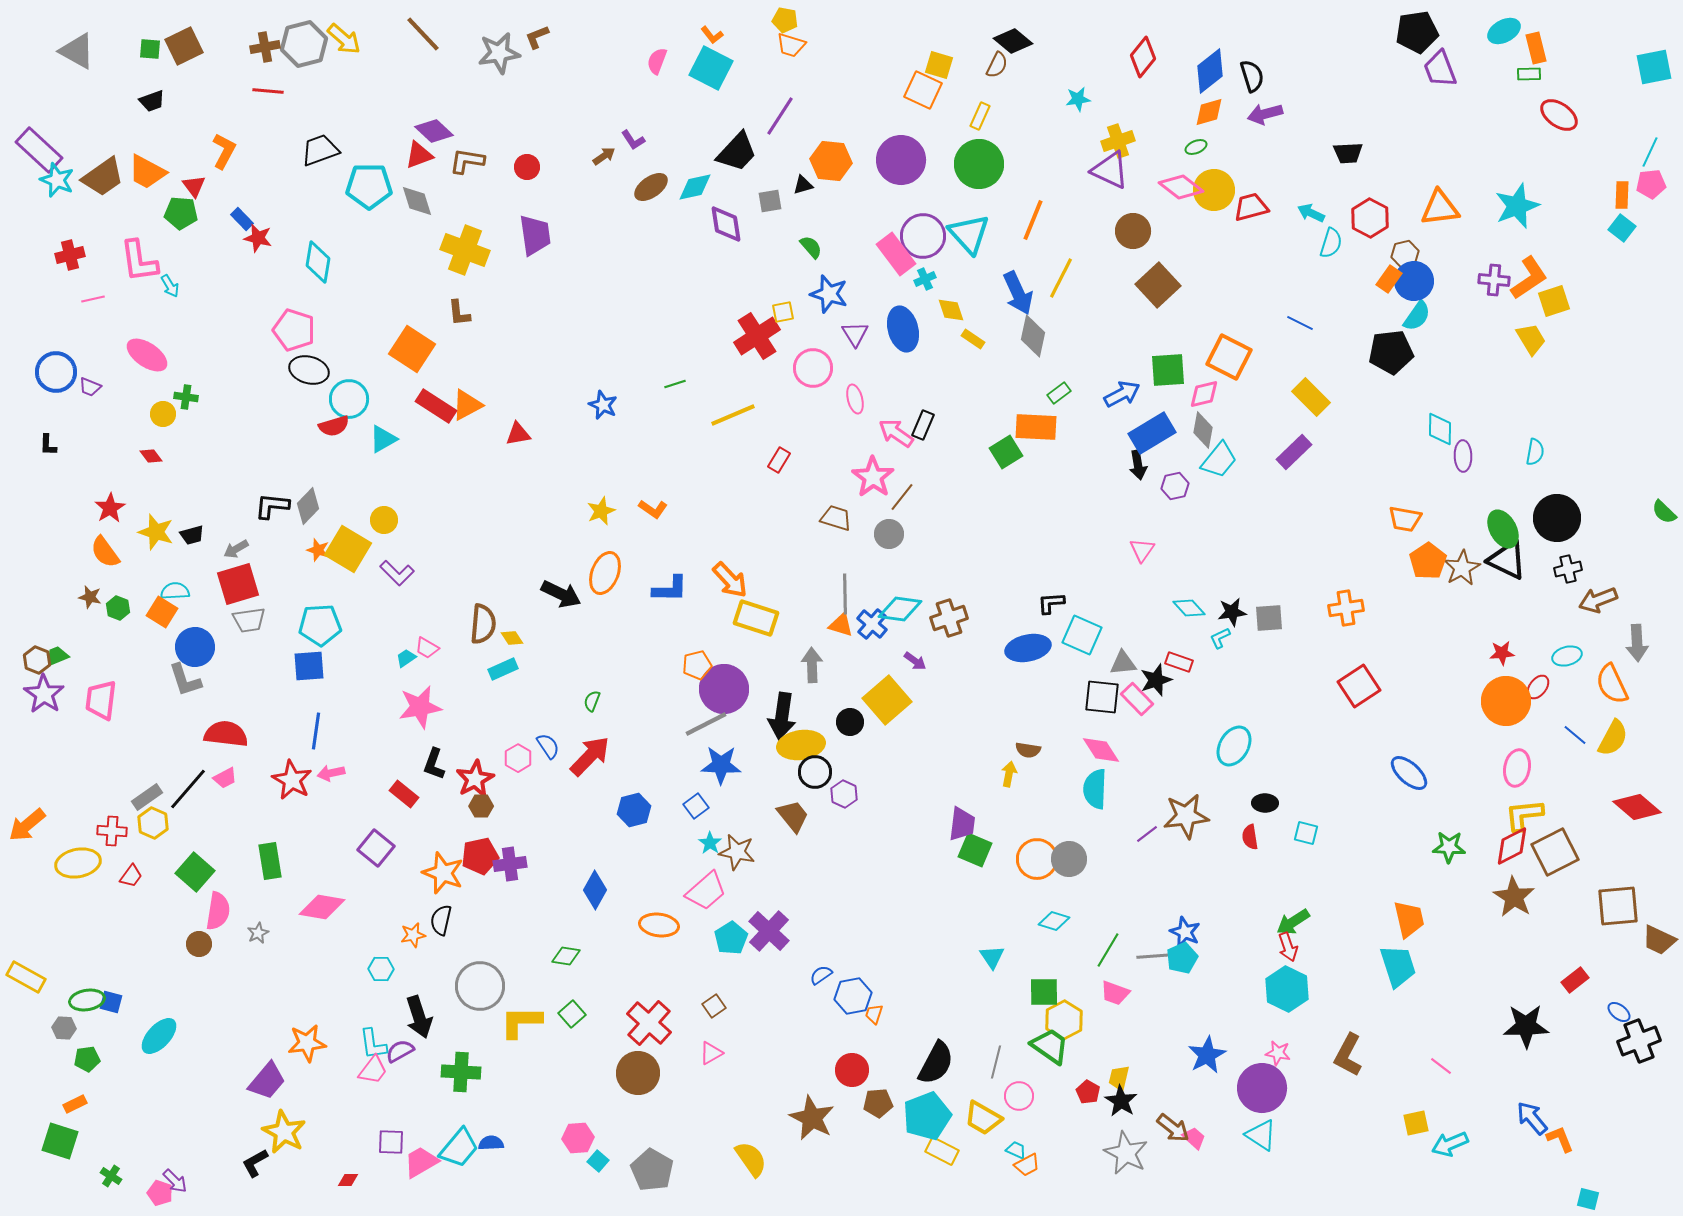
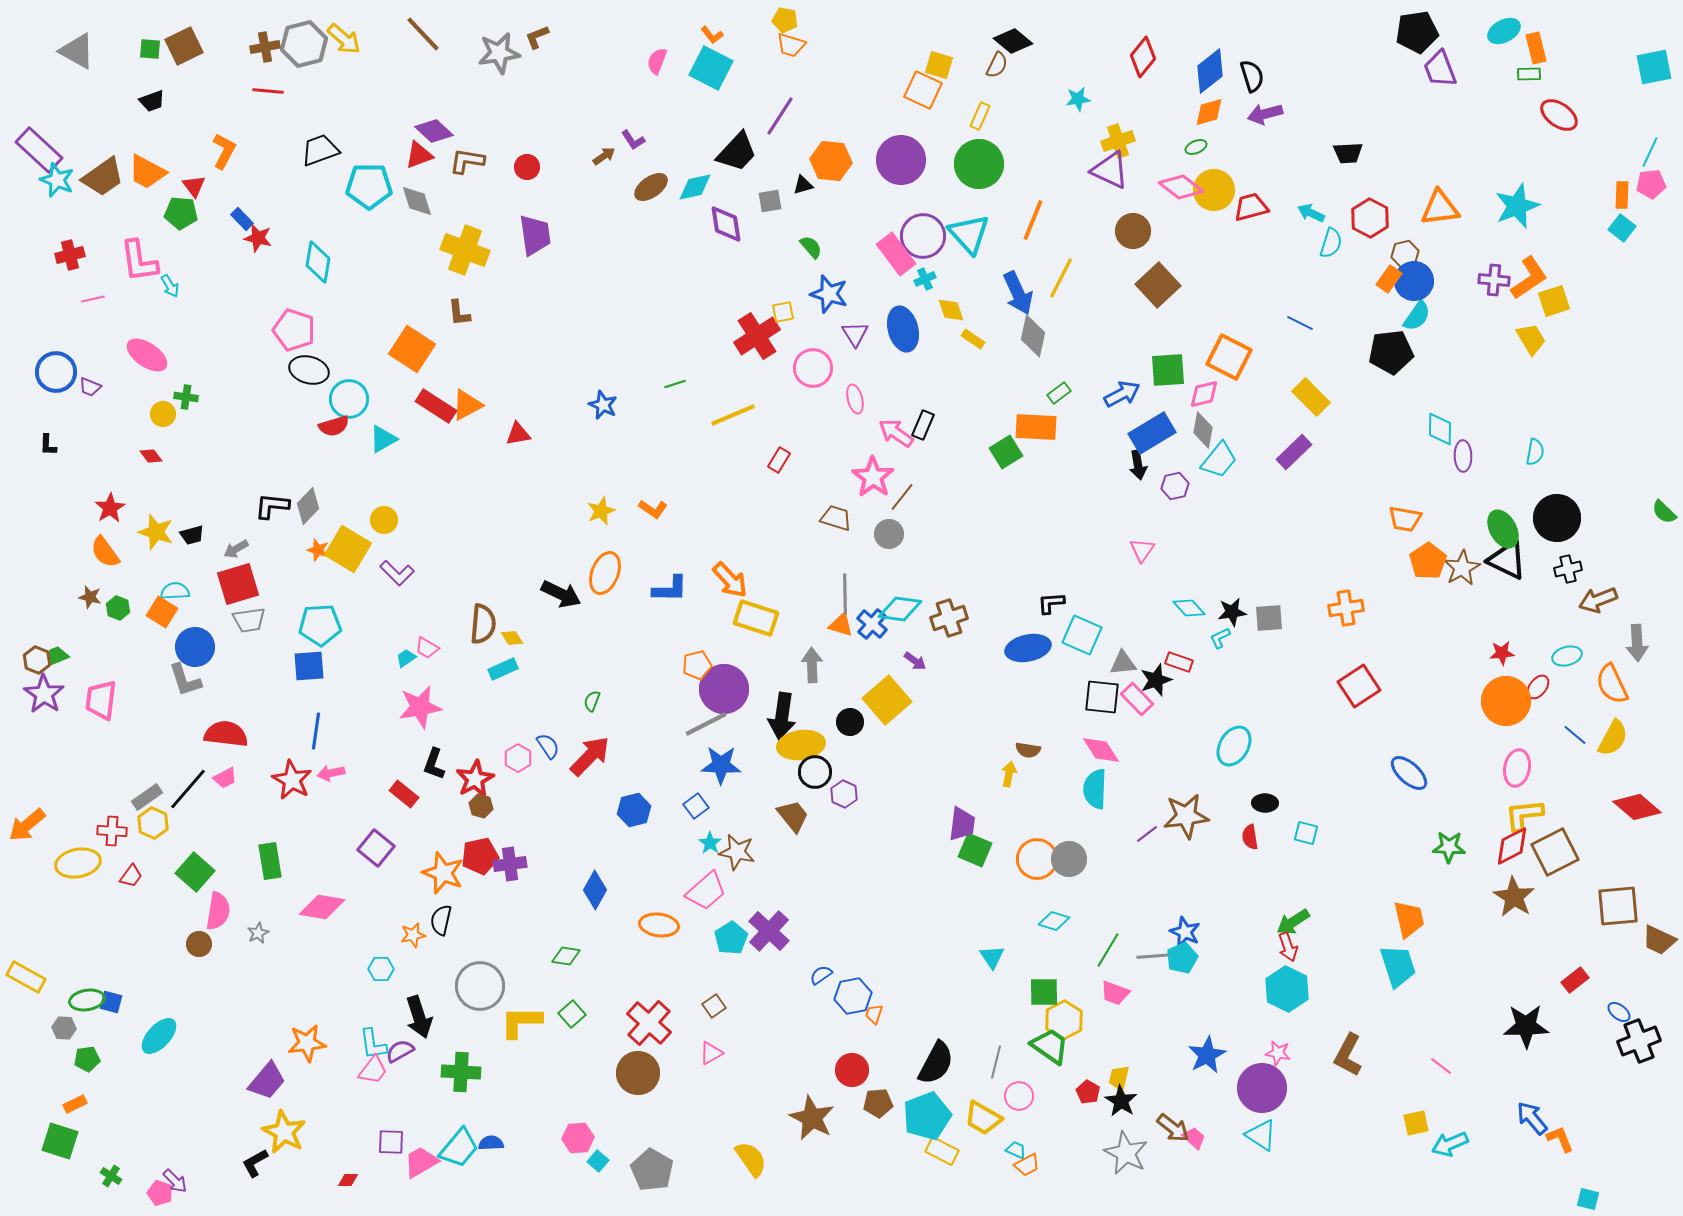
brown hexagon at (481, 806): rotated 15 degrees clockwise
